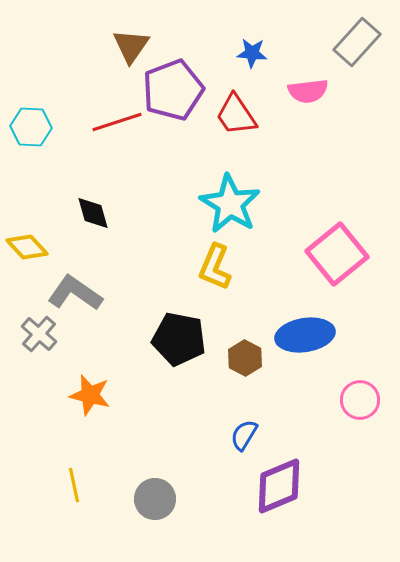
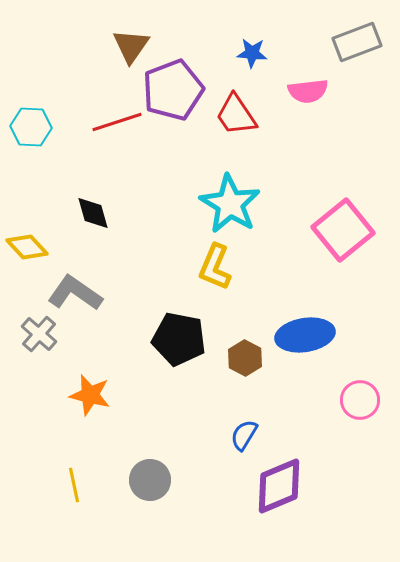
gray rectangle: rotated 27 degrees clockwise
pink square: moved 6 px right, 24 px up
gray circle: moved 5 px left, 19 px up
